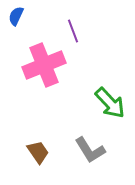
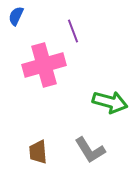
pink cross: rotated 6 degrees clockwise
green arrow: moved 1 px up; rotated 32 degrees counterclockwise
brown trapezoid: rotated 150 degrees counterclockwise
